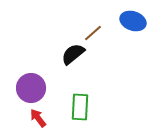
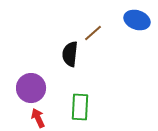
blue ellipse: moved 4 px right, 1 px up
black semicircle: moved 3 px left; rotated 45 degrees counterclockwise
red arrow: rotated 12 degrees clockwise
